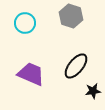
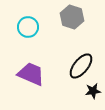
gray hexagon: moved 1 px right, 1 px down
cyan circle: moved 3 px right, 4 px down
black ellipse: moved 5 px right
